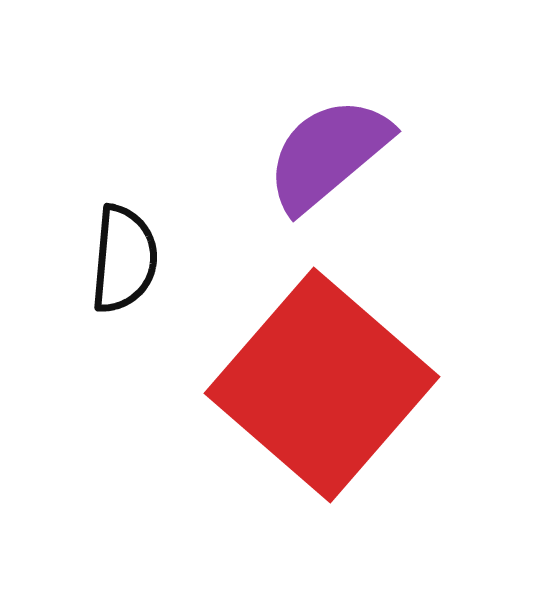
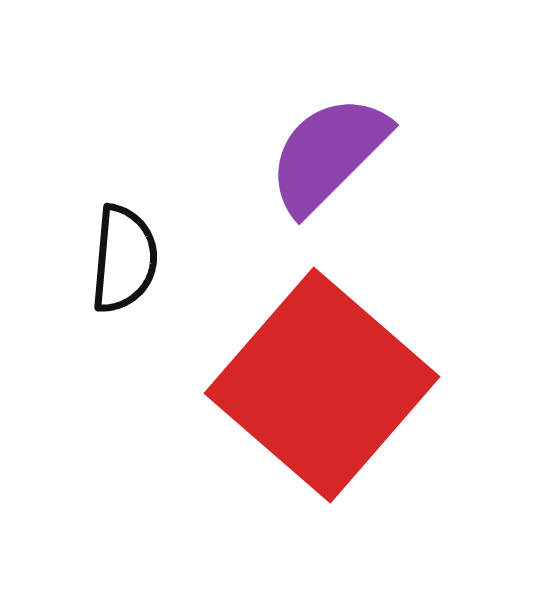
purple semicircle: rotated 5 degrees counterclockwise
